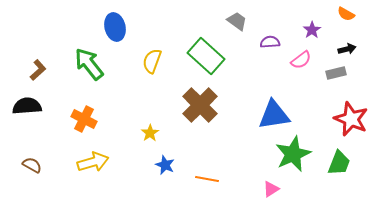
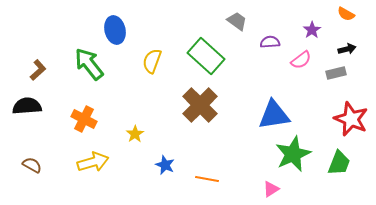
blue ellipse: moved 3 px down
yellow star: moved 15 px left, 1 px down
